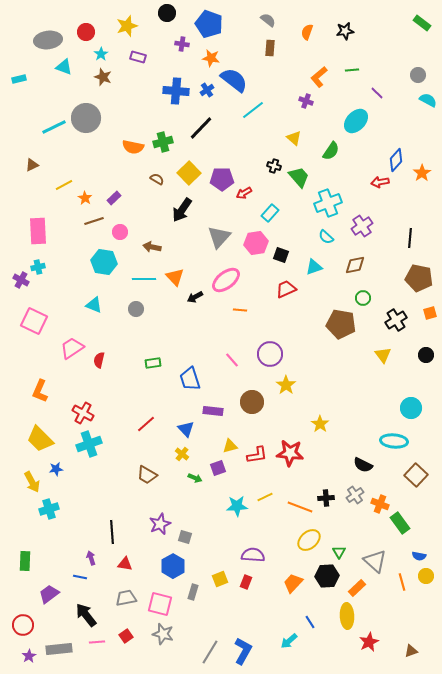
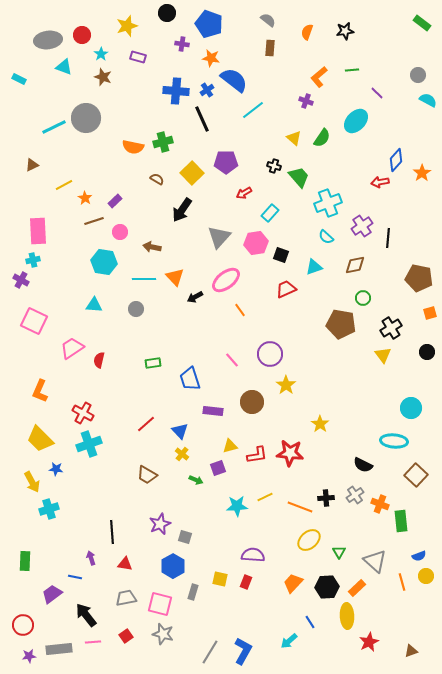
red circle at (86, 32): moved 4 px left, 3 px down
cyan rectangle at (19, 79): rotated 40 degrees clockwise
black line at (201, 128): moved 1 px right, 9 px up; rotated 68 degrees counterclockwise
green semicircle at (331, 151): moved 9 px left, 13 px up
yellow square at (189, 173): moved 3 px right
purple pentagon at (222, 179): moved 4 px right, 17 px up
purple rectangle at (114, 198): moved 1 px right, 3 px down
black line at (410, 238): moved 22 px left
cyan cross at (38, 267): moved 5 px left, 7 px up
cyan triangle at (94, 305): rotated 18 degrees counterclockwise
orange line at (240, 310): rotated 48 degrees clockwise
black cross at (396, 320): moved 5 px left, 8 px down
black circle at (426, 355): moved 1 px right, 3 px up
blue triangle at (186, 429): moved 6 px left, 2 px down
blue star at (56, 469): rotated 16 degrees clockwise
green arrow at (195, 478): moved 1 px right, 2 px down
green rectangle at (400, 523): moved 1 px right, 2 px up; rotated 30 degrees clockwise
blue semicircle at (419, 556): rotated 32 degrees counterclockwise
black hexagon at (327, 576): moved 11 px down
blue line at (80, 577): moved 5 px left
yellow square at (220, 579): rotated 35 degrees clockwise
purple trapezoid at (49, 594): moved 3 px right
pink line at (97, 642): moved 4 px left
purple star at (29, 656): rotated 24 degrees clockwise
